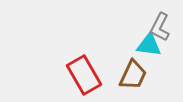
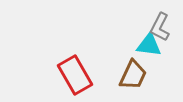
red rectangle: moved 9 px left
